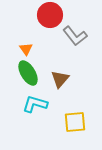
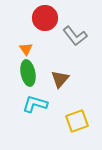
red circle: moved 5 px left, 3 px down
green ellipse: rotated 20 degrees clockwise
yellow square: moved 2 px right, 1 px up; rotated 15 degrees counterclockwise
